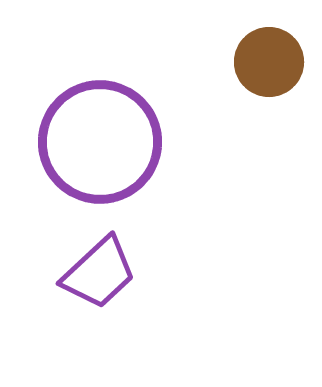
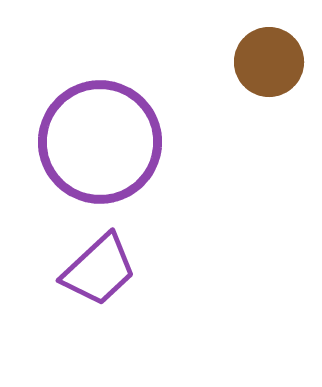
purple trapezoid: moved 3 px up
